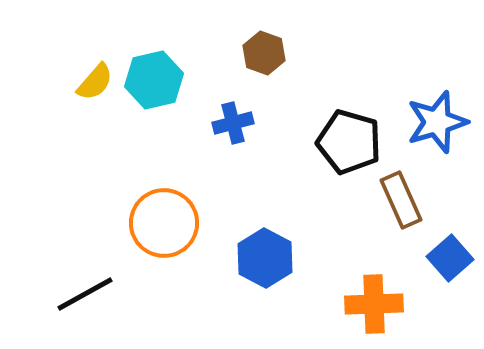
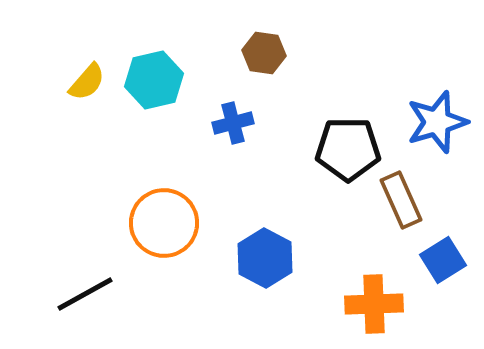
brown hexagon: rotated 12 degrees counterclockwise
yellow semicircle: moved 8 px left
black pentagon: moved 1 px left, 7 px down; rotated 16 degrees counterclockwise
blue square: moved 7 px left, 2 px down; rotated 9 degrees clockwise
